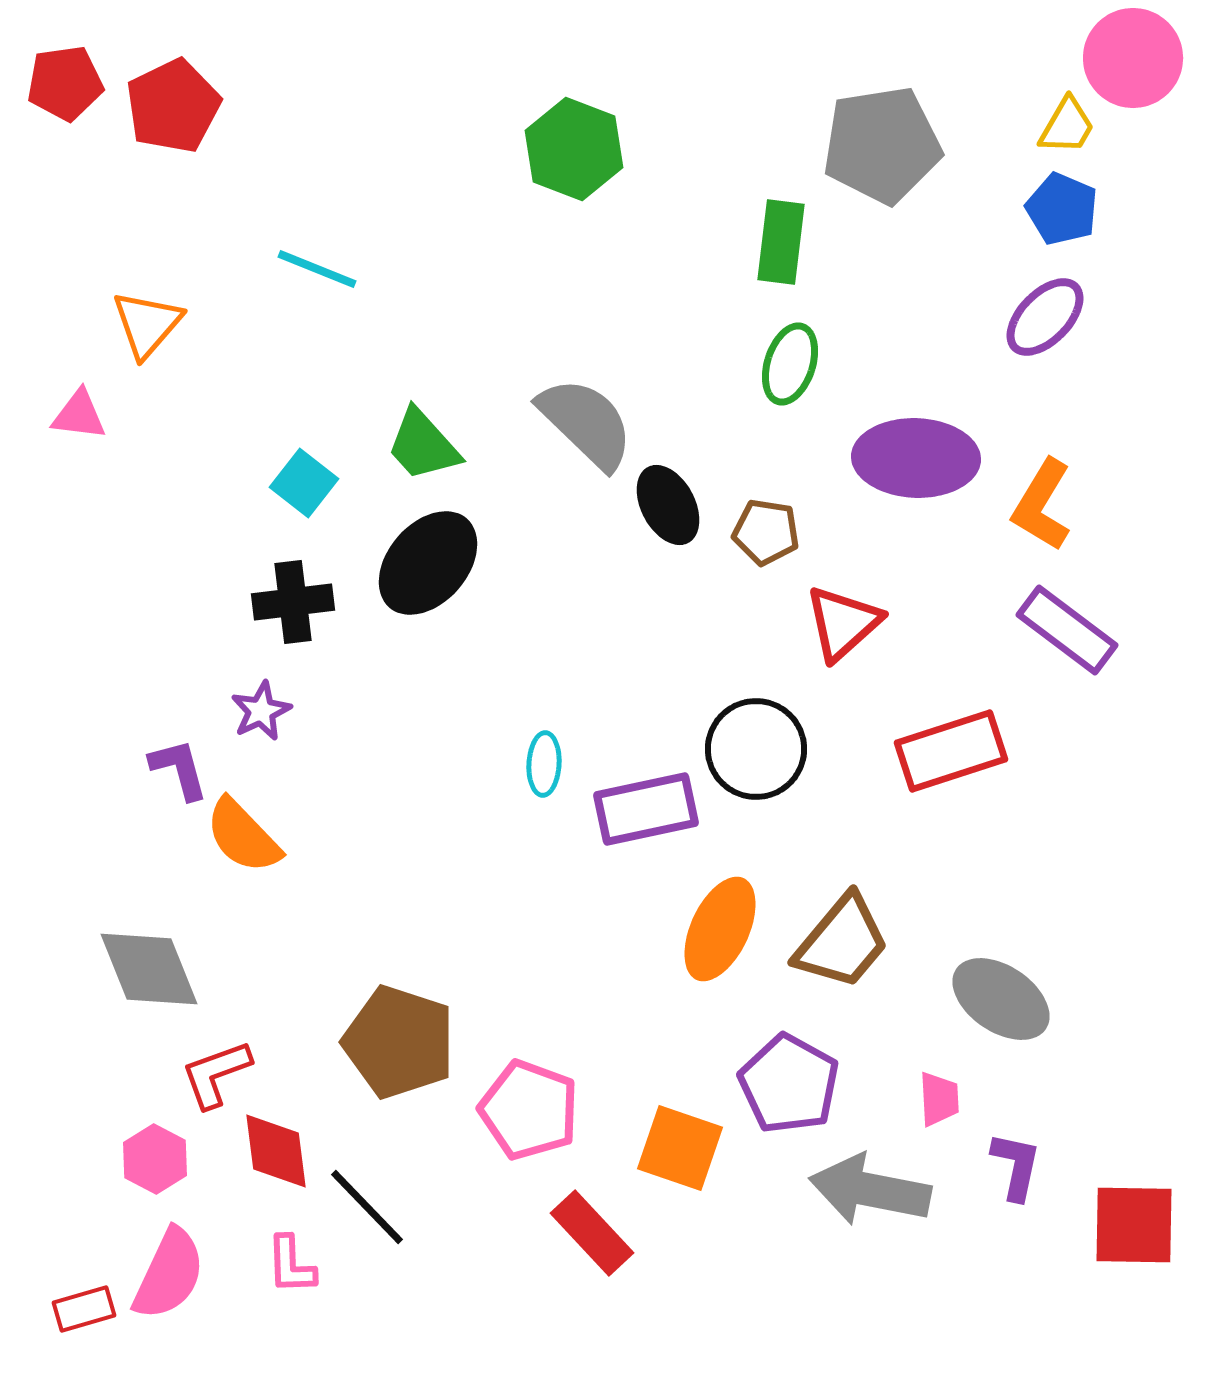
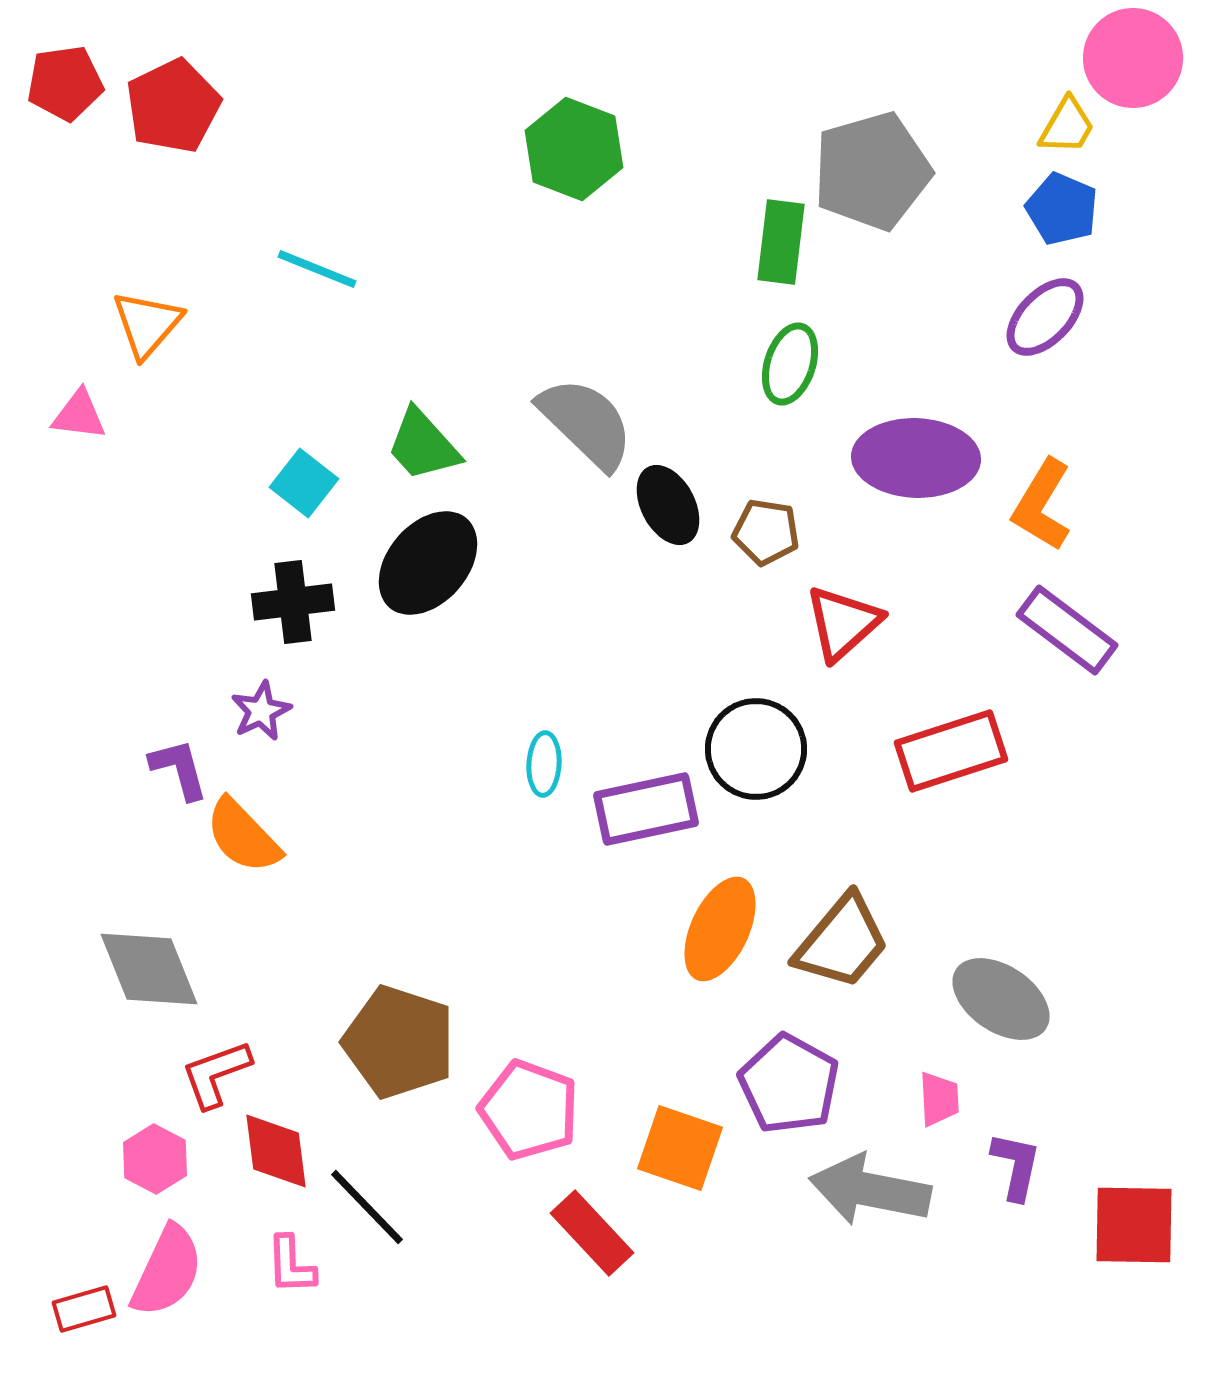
gray pentagon at (882, 145): moved 10 px left, 26 px down; rotated 7 degrees counterclockwise
pink semicircle at (169, 1274): moved 2 px left, 3 px up
